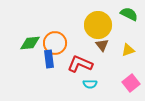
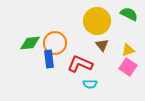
yellow circle: moved 1 px left, 4 px up
pink square: moved 3 px left, 16 px up; rotated 18 degrees counterclockwise
